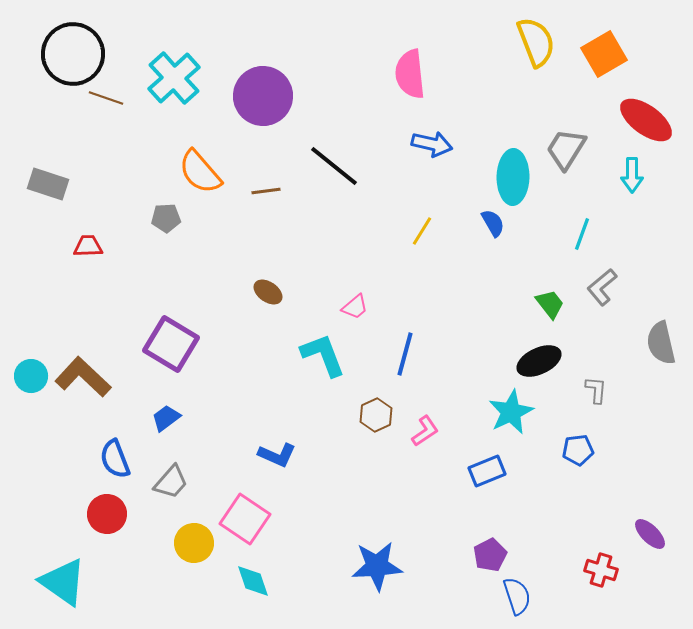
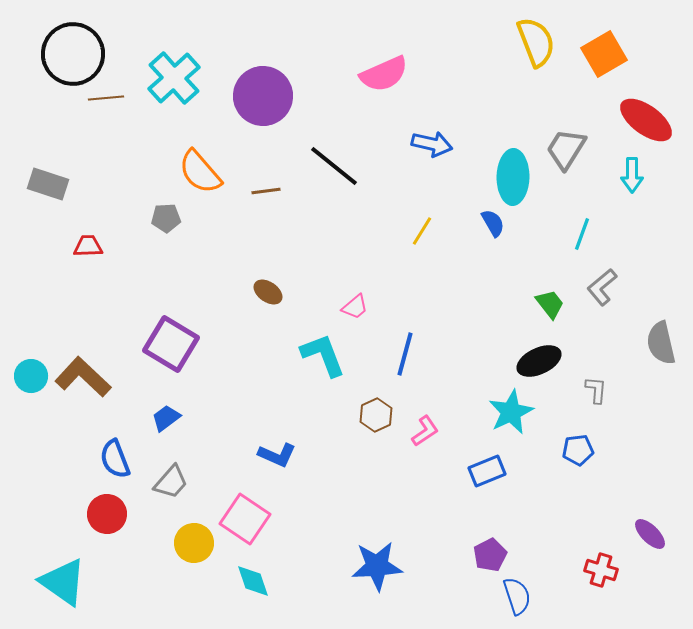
pink semicircle at (410, 74): moved 26 px left; rotated 108 degrees counterclockwise
brown line at (106, 98): rotated 24 degrees counterclockwise
